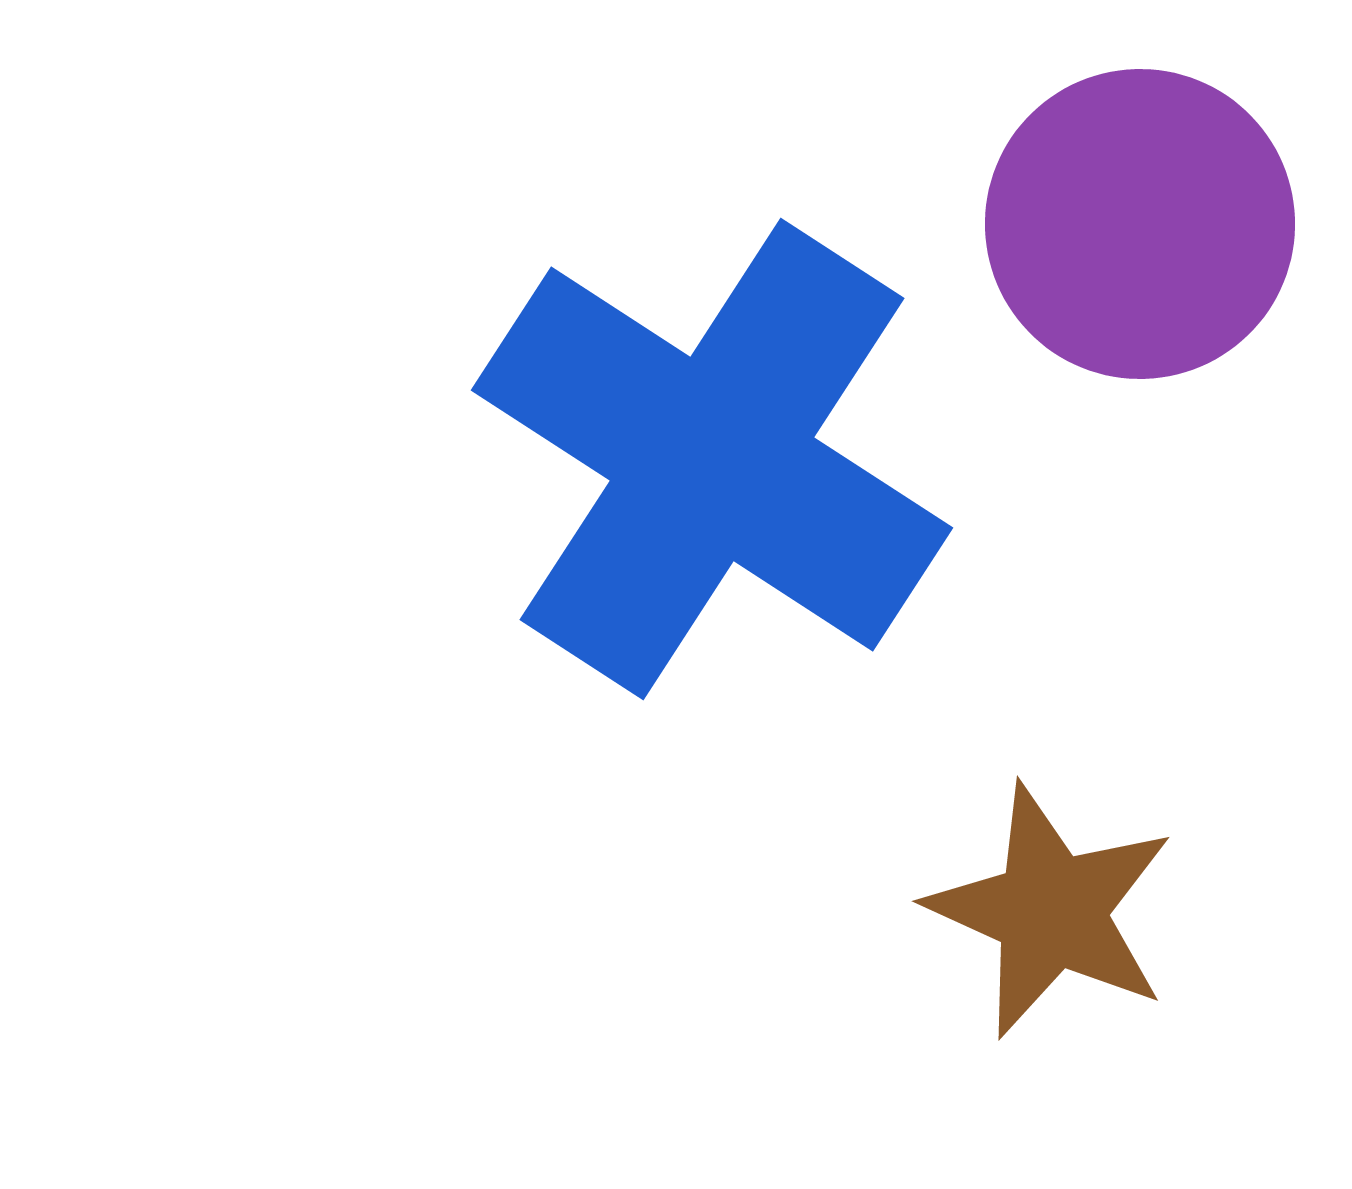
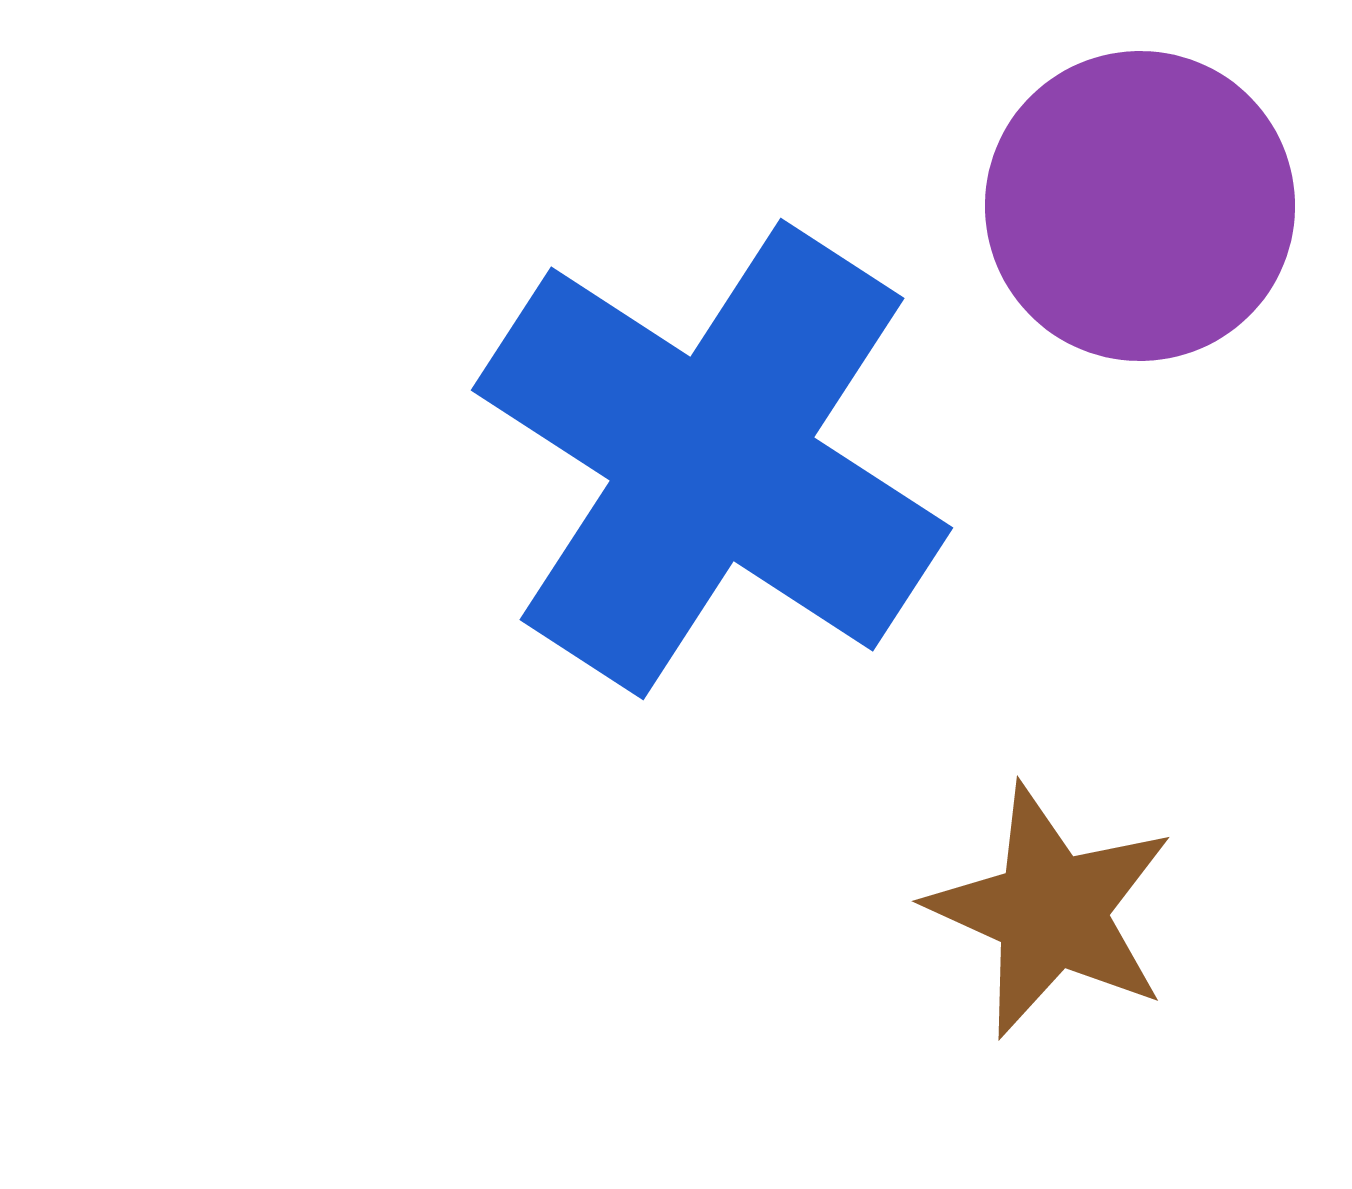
purple circle: moved 18 px up
